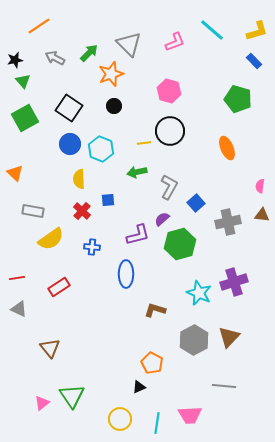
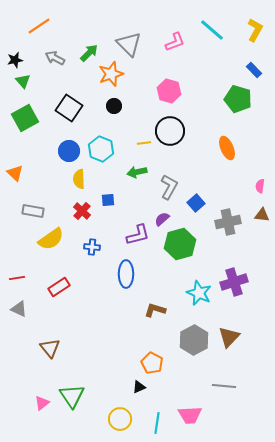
yellow L-shape at (257, 31): moved 2 px left, 1 px up; rotated 45 degrees counterclockwise
blue rectangle at (254, 61): moved 9 px down
blue circle at (70, 144): moved 1 px left, 7 px down
